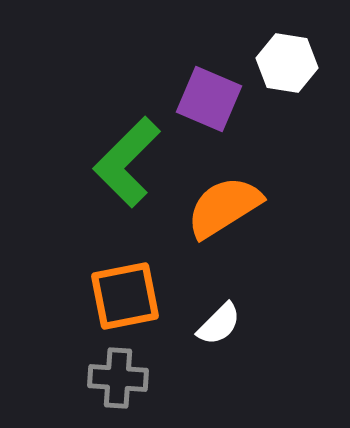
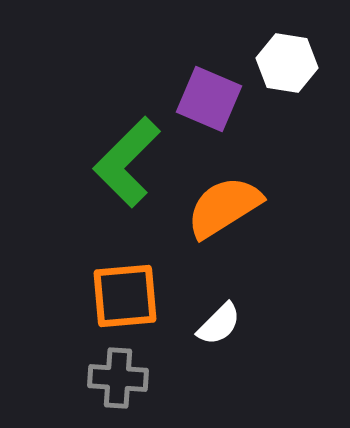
orange square: rotated 6 degrees clockwise
